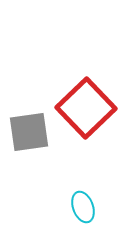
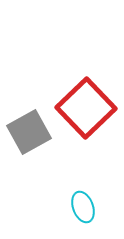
gray square: rotated 21 degrees counterclockwise
